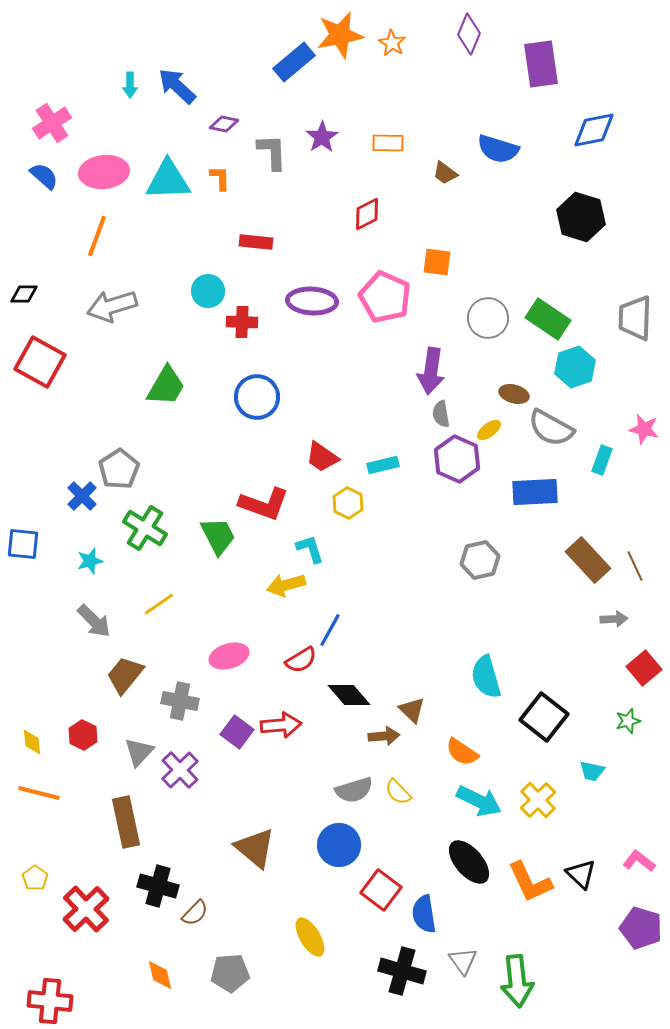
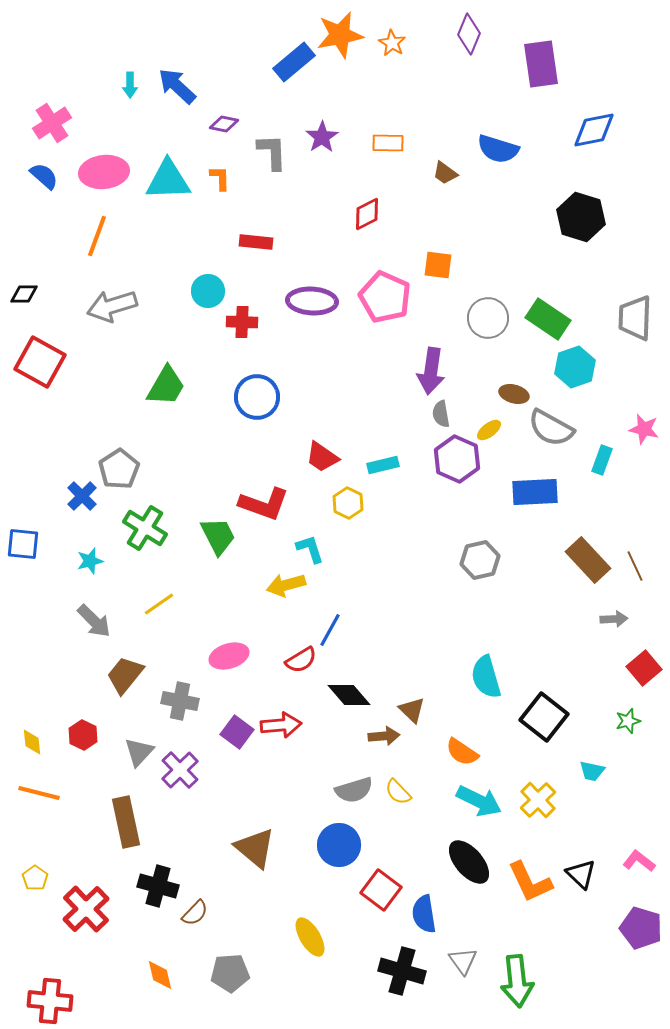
orange square at (437, 262): moved 1 px right, 3 px down
